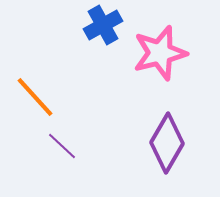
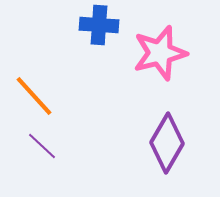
blue cross: moved 4 px left; rotated 33 degrees clockwise
orange line: moved 1 px left, 1 px up
purple line: moved 20 px left
